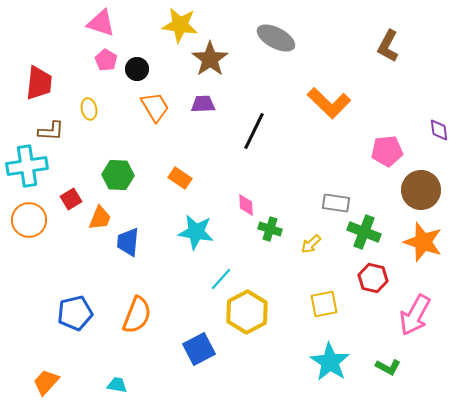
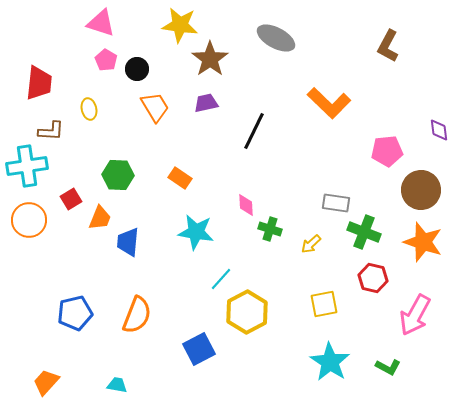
purple trapezoid at (203, 104): moved 3 px right, 1 px up; rotated 10 degrees counterclockwise
